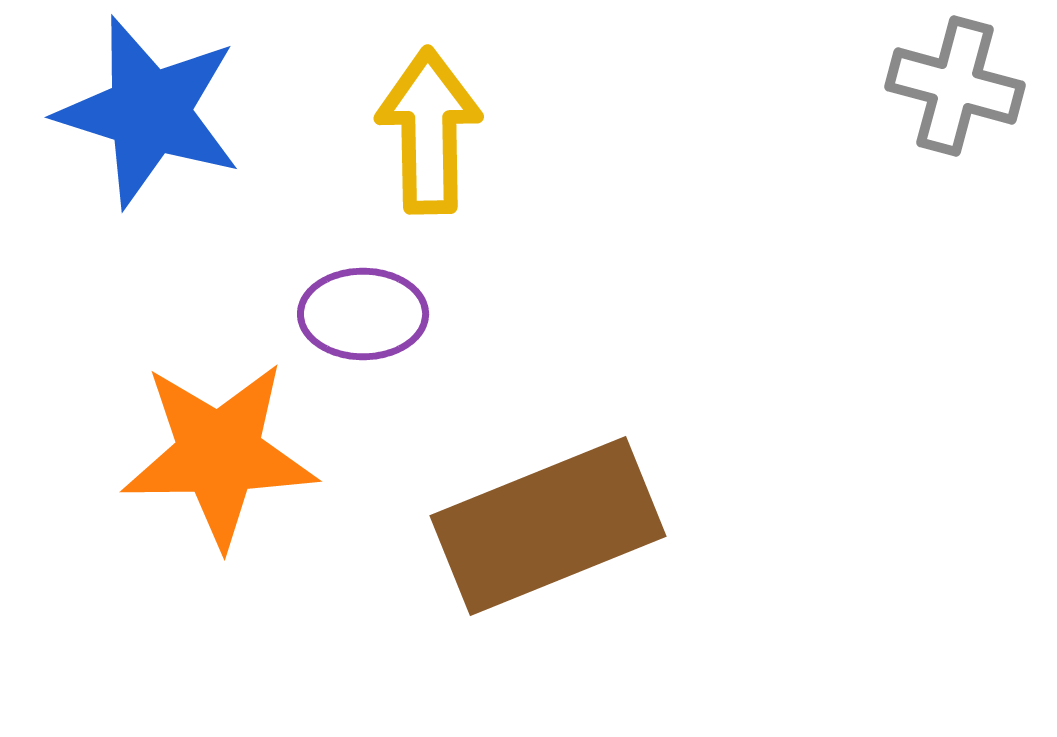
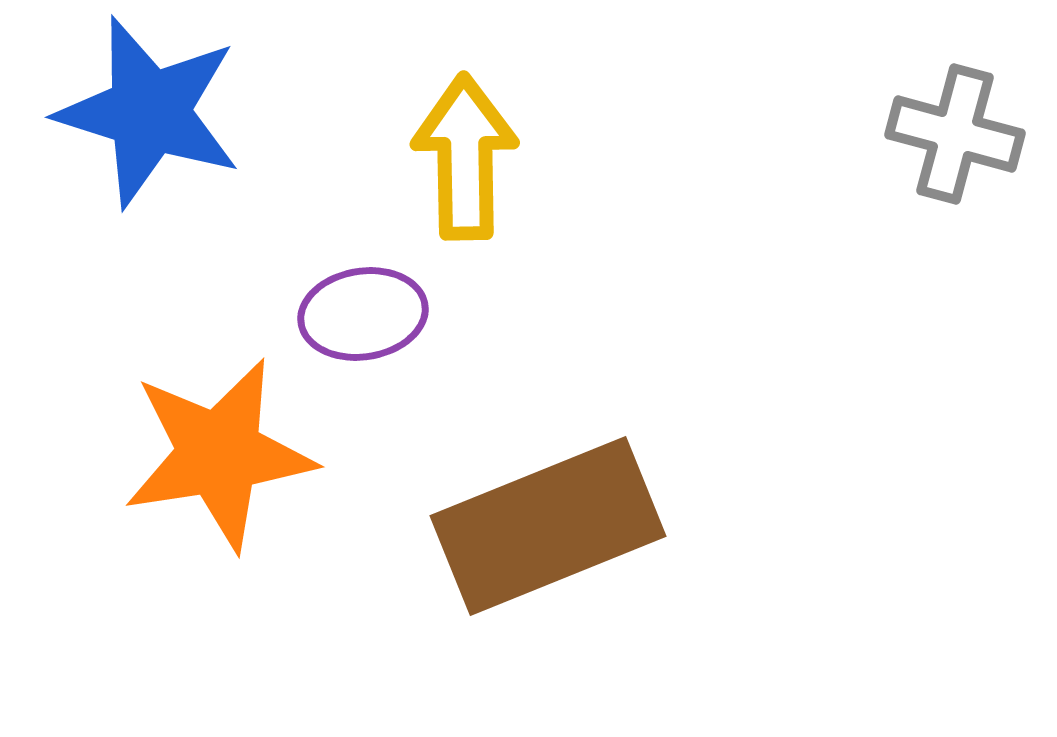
gray cross: moved 48 px down
yellow arrow: moved 36 px right, 26 px down
purple ellipse: rotated 9 degrees counterclockwise
orange star: rotated 8 degrees counterclockwise
